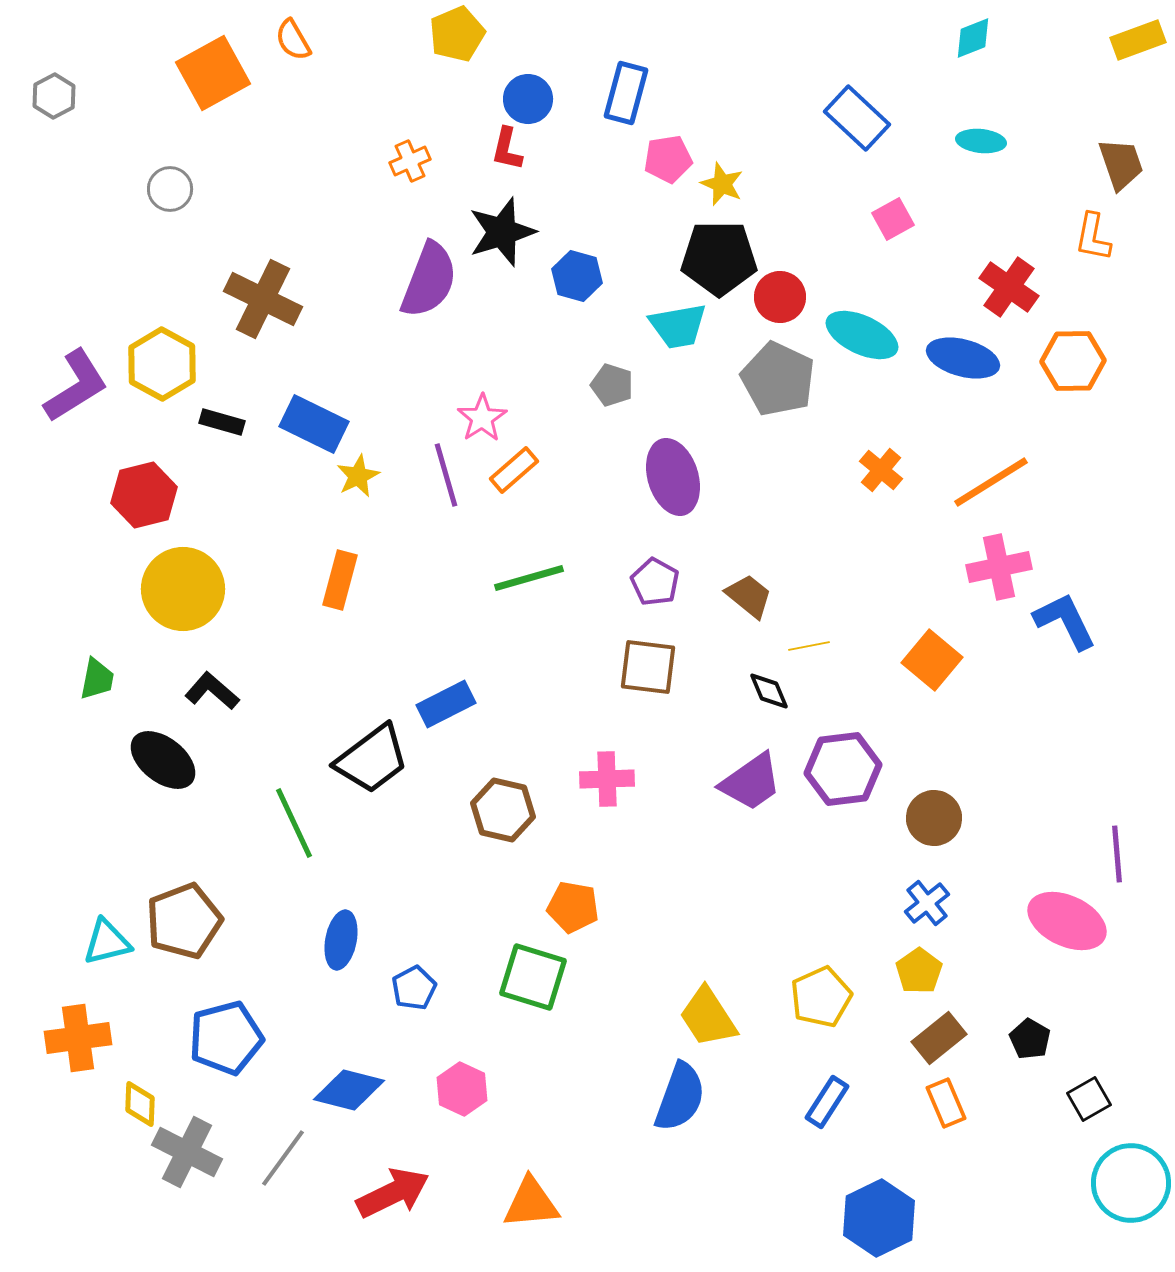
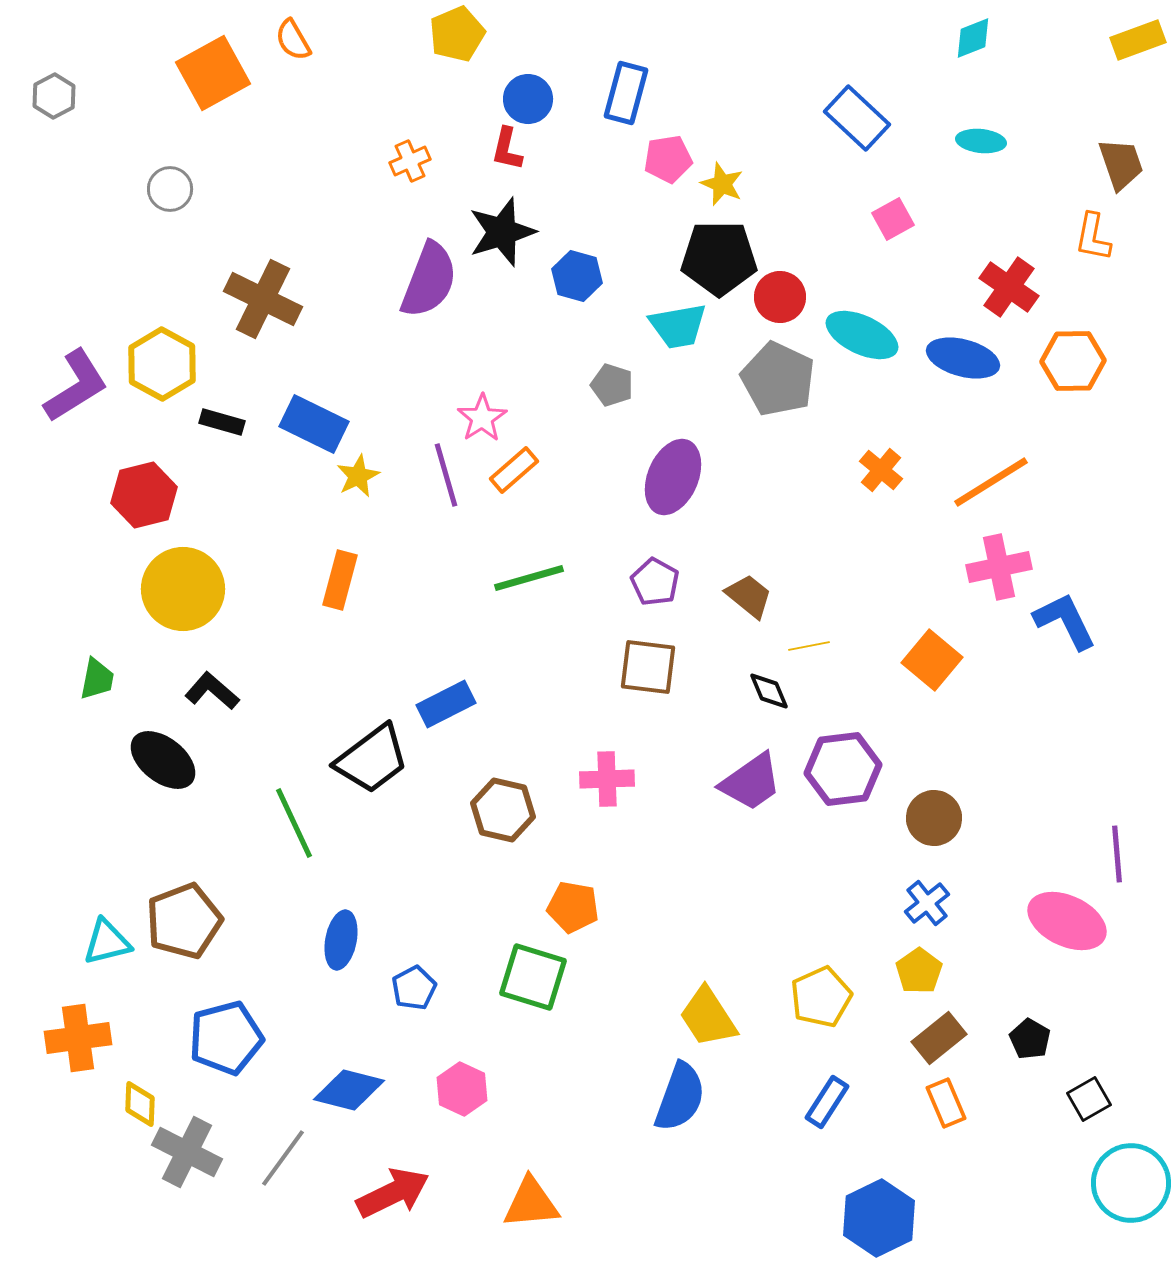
purple ellipse at (673, 477): rotated 40 degrees clockwise
